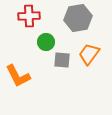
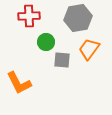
orange trapezoid: moved 5 px up
orange L-shape: moved 1 px right, 7 px down
